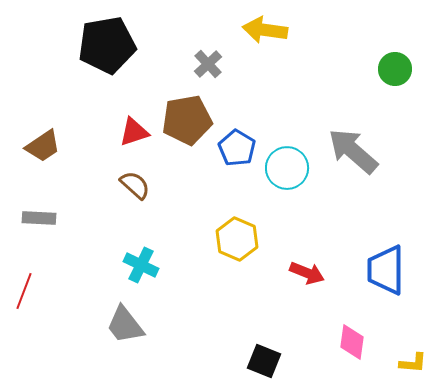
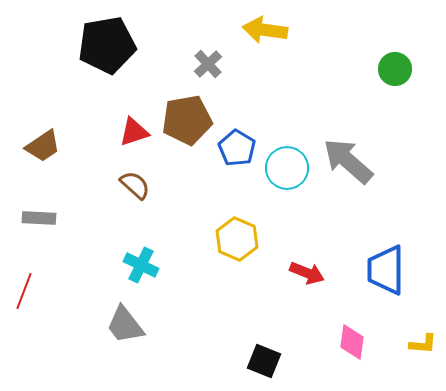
gray arrow: moved 5 px left, 10 px down
yellow L-shape: moved 10 px right, 19 px up
